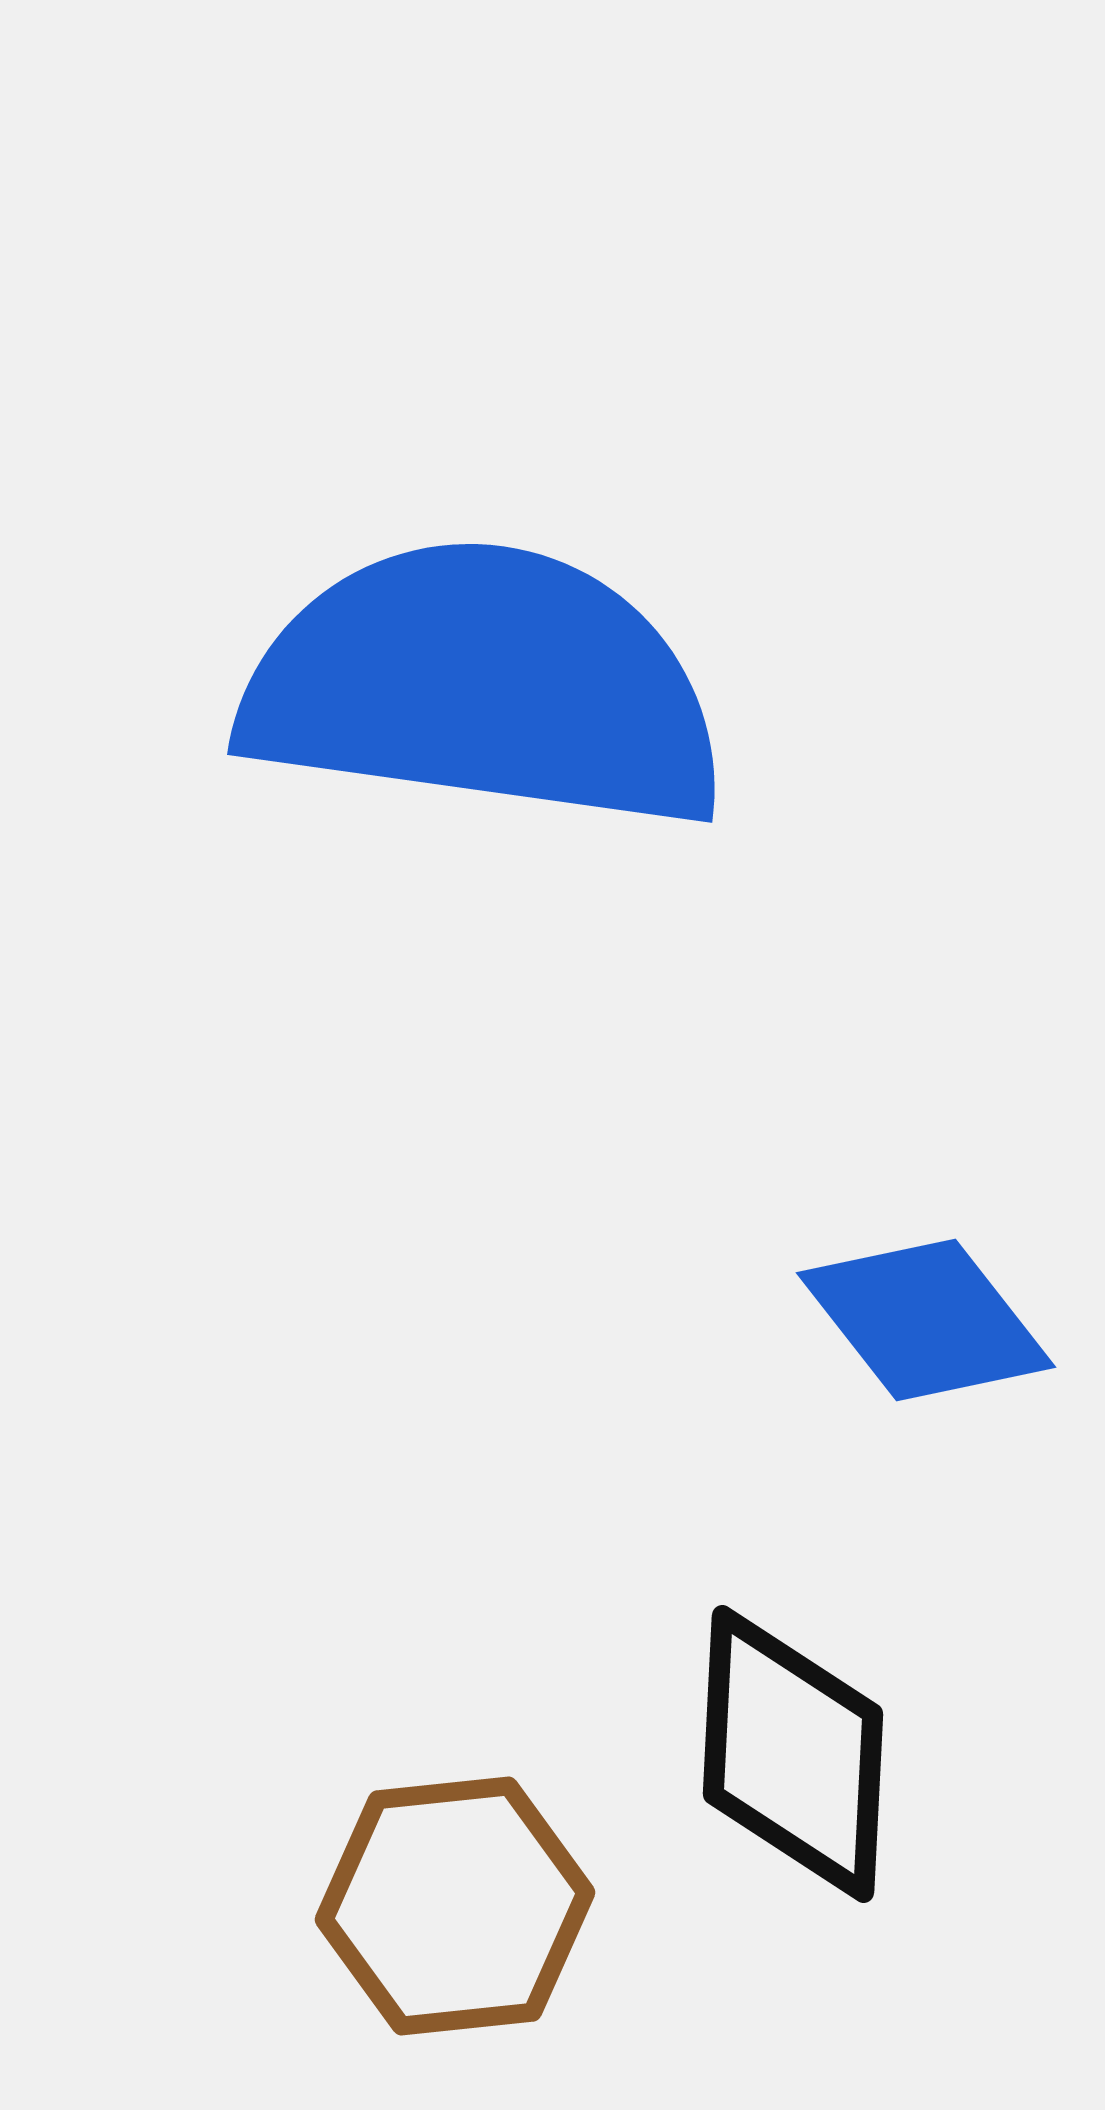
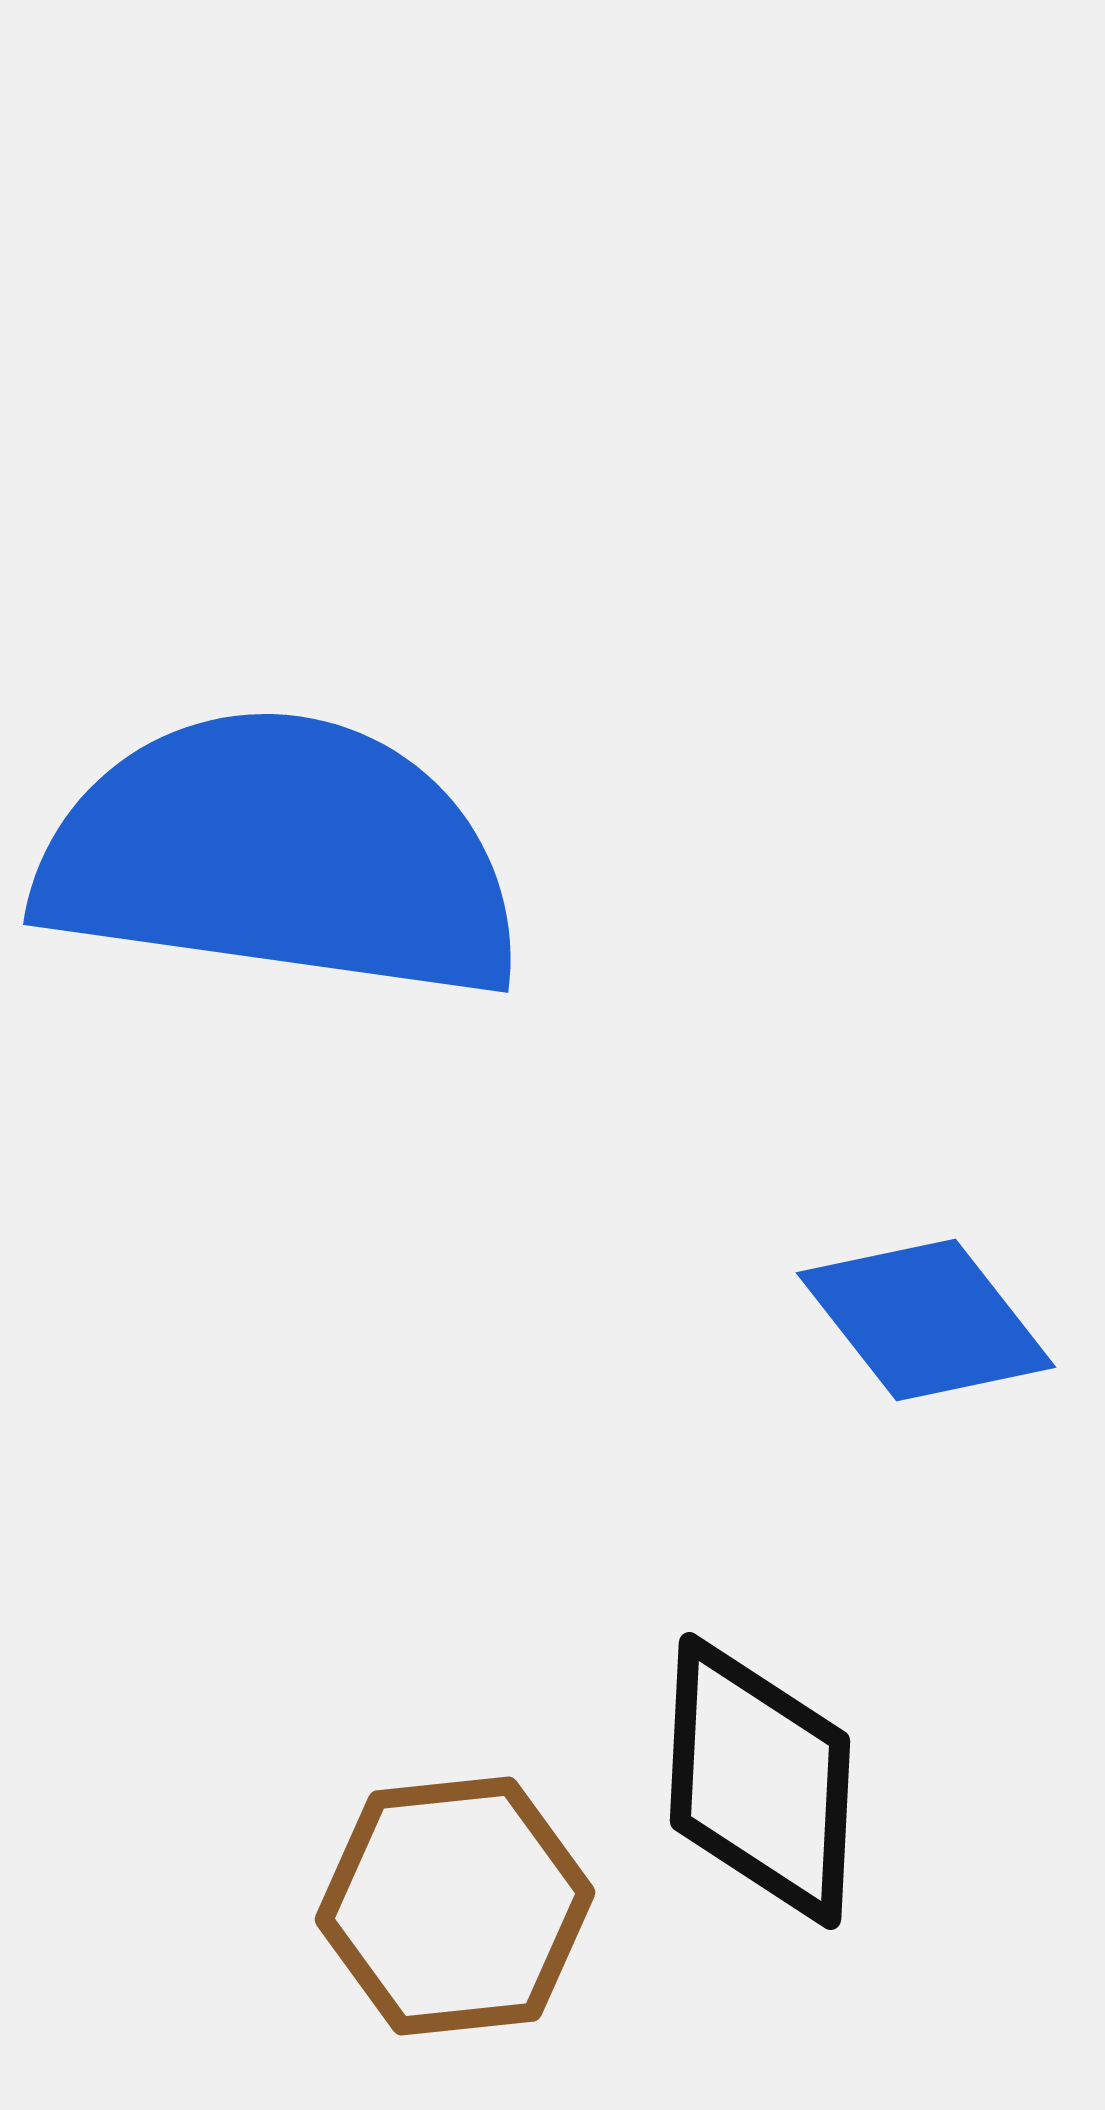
blue semicircle: moved 204 px left, 170 px down
black diamond: moved 33 px left, 27 px down
